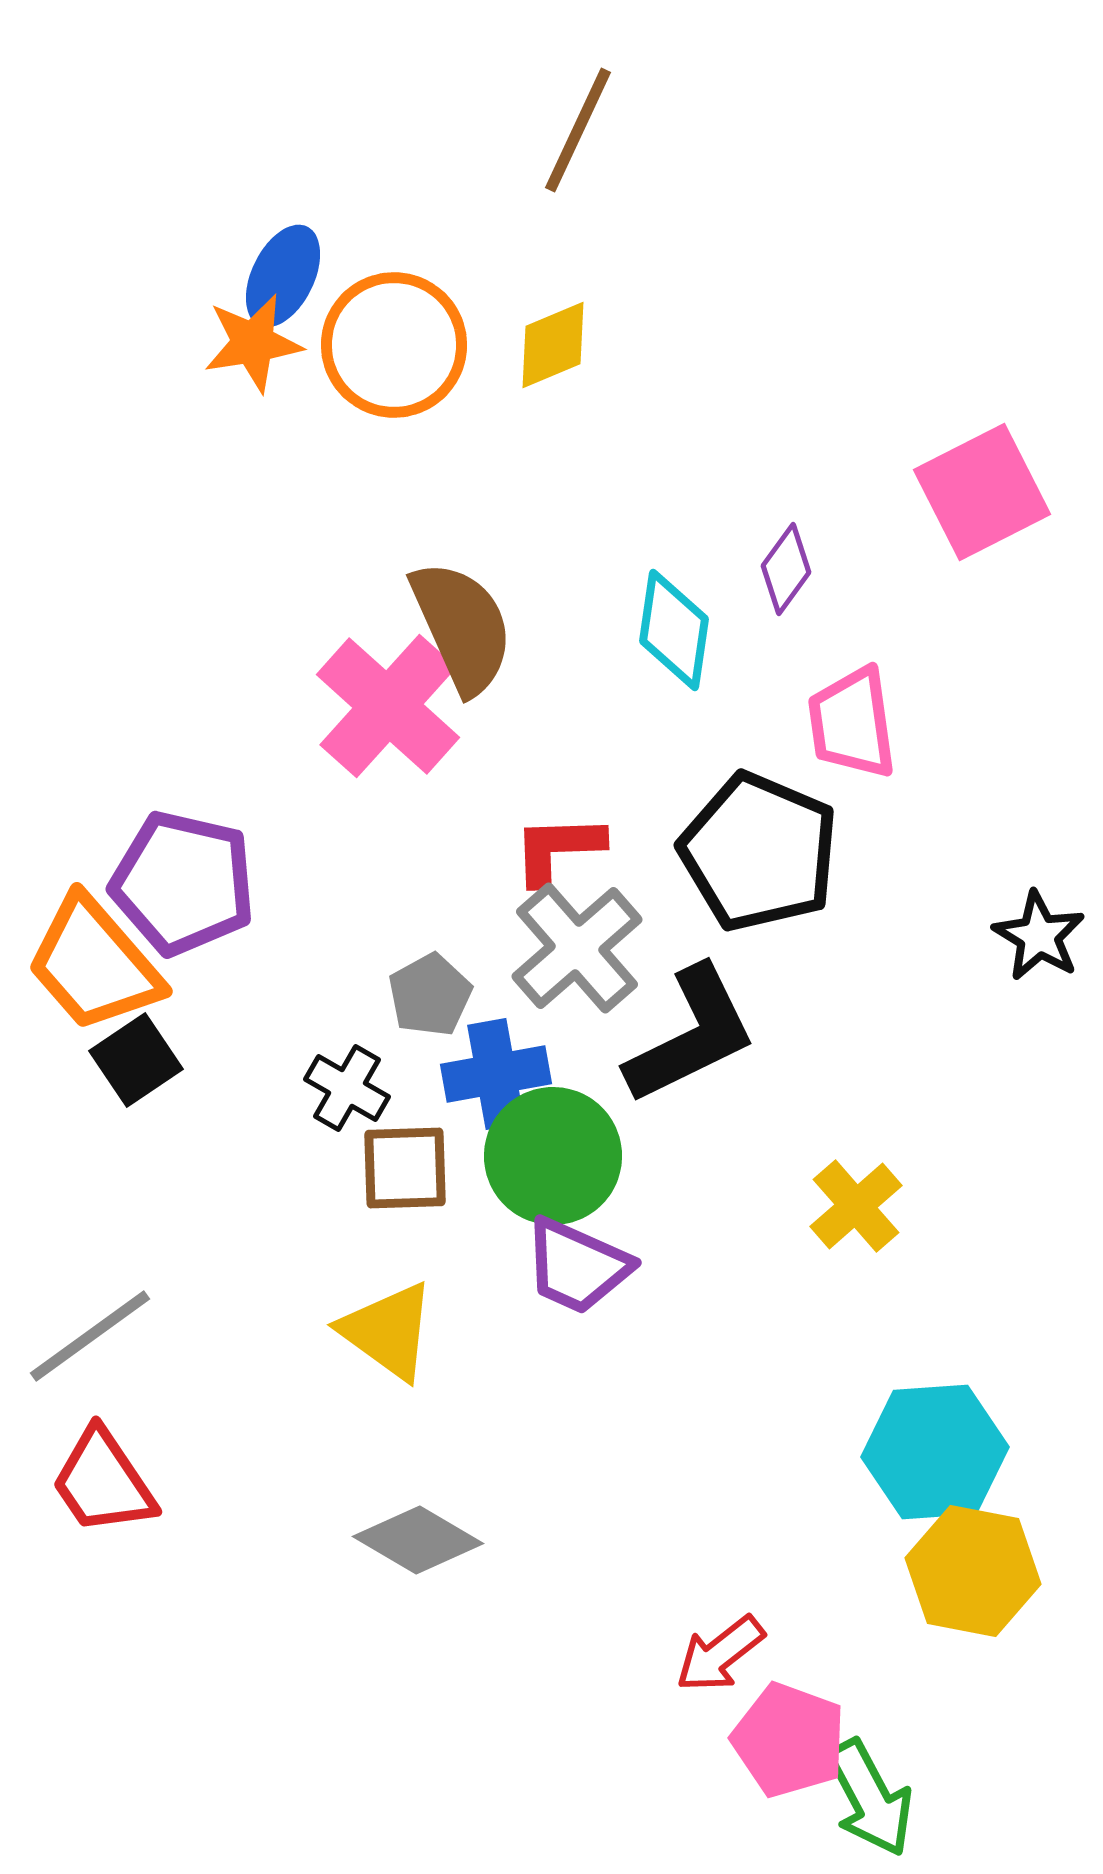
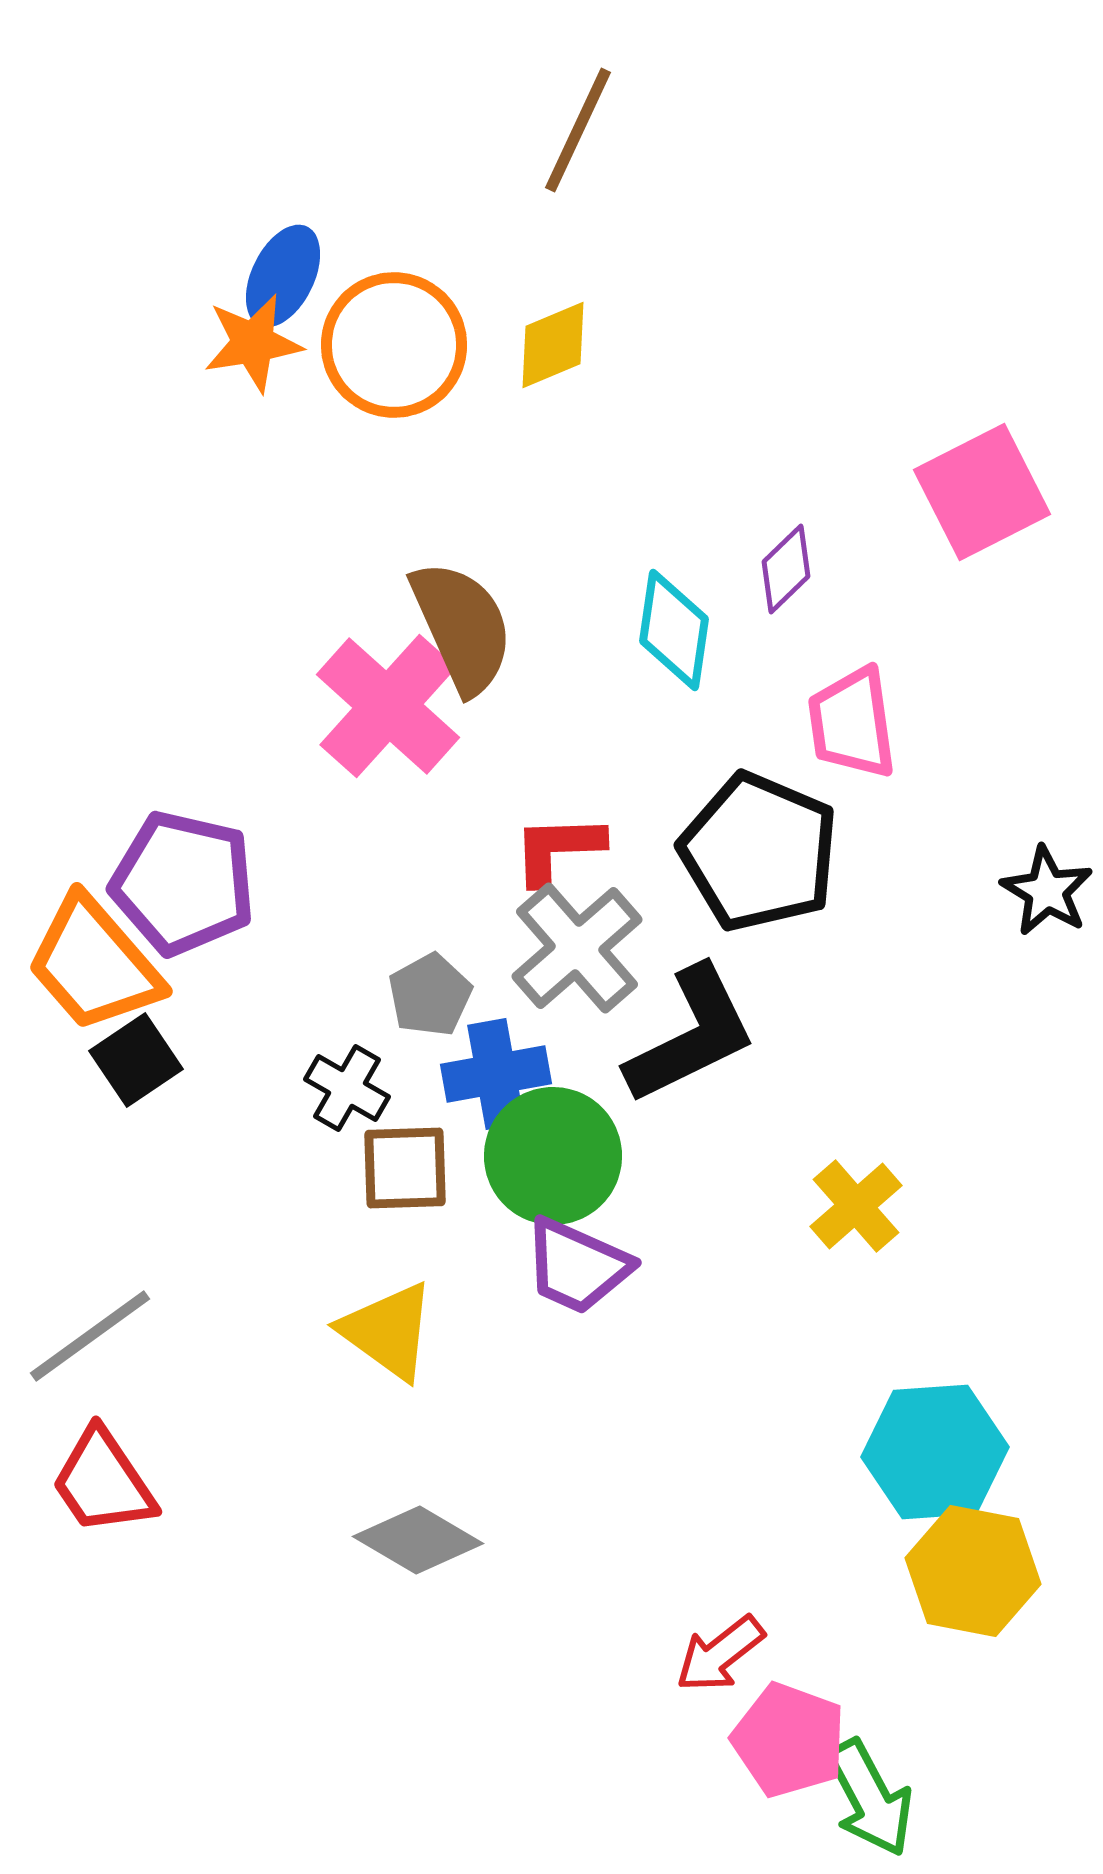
purple diamond: rotated 10 degrees clockwise
black star: moved 8 px right, 45 px up
